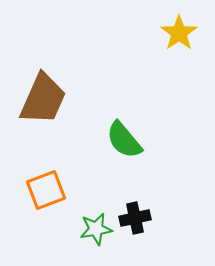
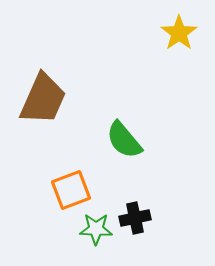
orange square: moved 25 px right
green star: rotated 12 degrees clockwise
